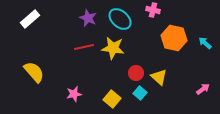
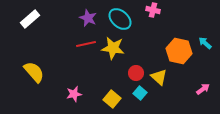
orange hexagon: moved 5 px right, 13 px down
red line: moved 2 px right, 3 px up
